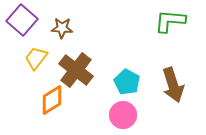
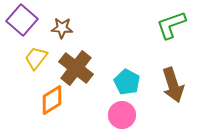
green L-shape: moved 1 px right, 4 px down; rotated 24 degrees counterclockwise
brown cross: moved 2 px up
pink circle: moved 1 px left
